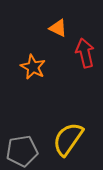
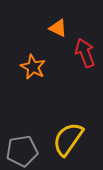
red arrow: rotated 8 degrees counterclockwise
